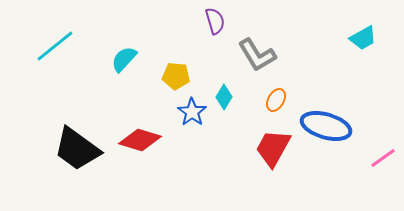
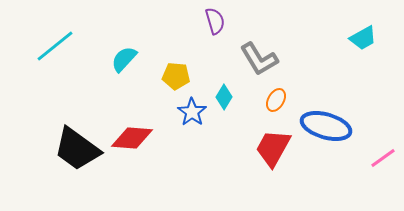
gray L-shape: moved 2 px right, 4 px down
red diamond: moved 8 px left, 2 px up; rotated 12 degrees counterclockwise
